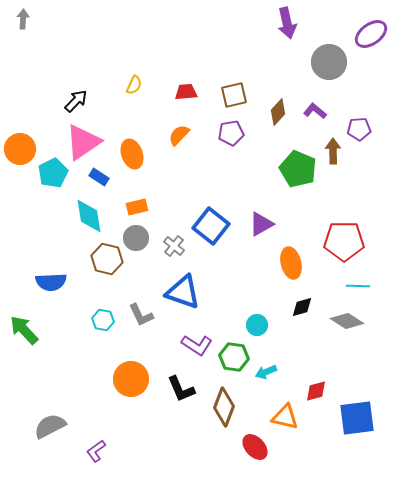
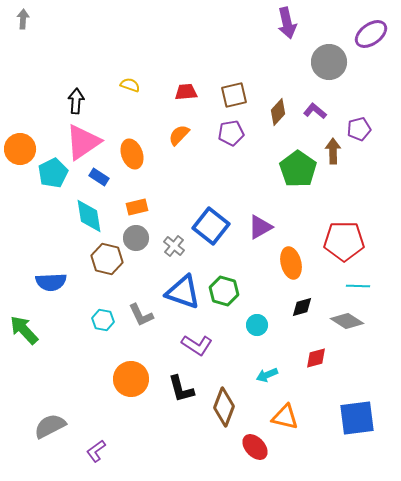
yellow semicircle at (134, 85): moved 4 px left; rotated 96 degrees counterclockwise
black arrow at (76, 101): rotated 40 degrees counterclockwise
purple pentagon at (359, 129): rotated 10 degrees counterclockwise
green pentagon at (298, 169): rotated 12 degrees clockwise
purple triangle at (261, 224): moved 1 px left, 3 px down
green hexagon at (234, 357): moved 10 px left, 66 px up; rotated 8 degrees clockwise
cyan arrow at (266, 372): moved 1 px right, 3 px down
black L-shape at (181, 389): rotated 8 degrees clockwise
red diamond at (316, 391): moved 33 px up
